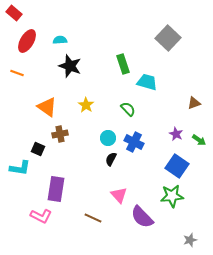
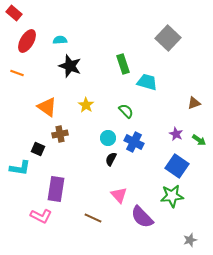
green semicircle: moved 2 px left, 2 px down
